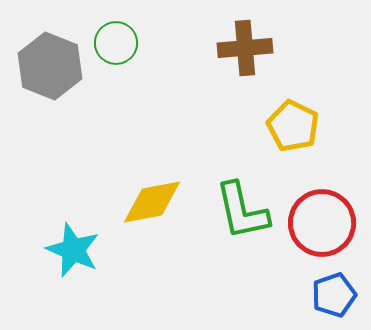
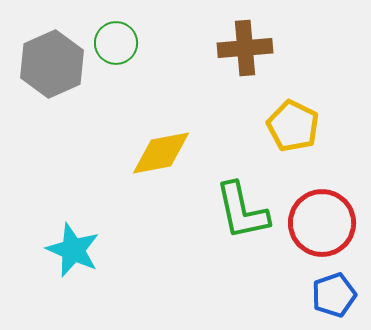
gray hexagon: moved 2 px right, 2 px up; rotated 14 degrees clockwise
yellow diamond: moved 9 px right, 49 px up
